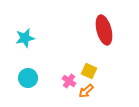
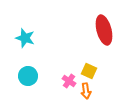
cyan star: rotated 30 degrees clockwise
cyan circle: moved 2 px up
orange arrow: rotated 56 degrees counterclockwise
